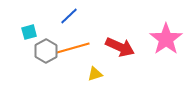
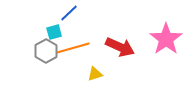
blue line: moved 3 px up
cyan square: moved 25 px right
